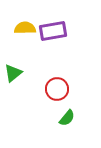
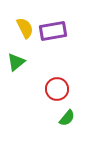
yellow semicircle: rotated 65 degrees clockwise
green triangle: moved 3 px right, 11 px up
